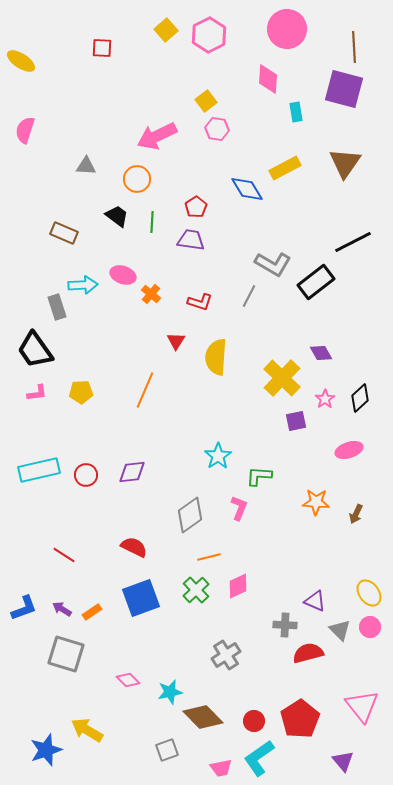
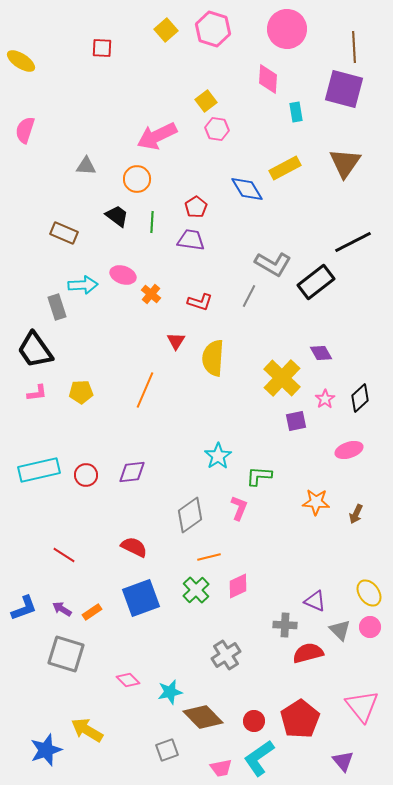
pink hexagon at (209, 35): moved 4 px right, 6 px up; rotated 16 degrees counterclockwise
yellow semicircle at (216, 357): moved 3 px left, 1 px down
